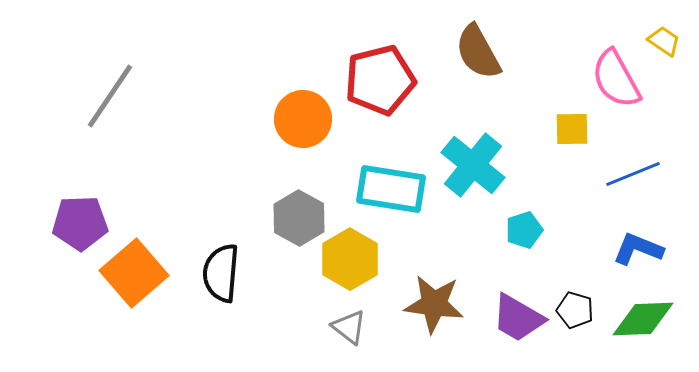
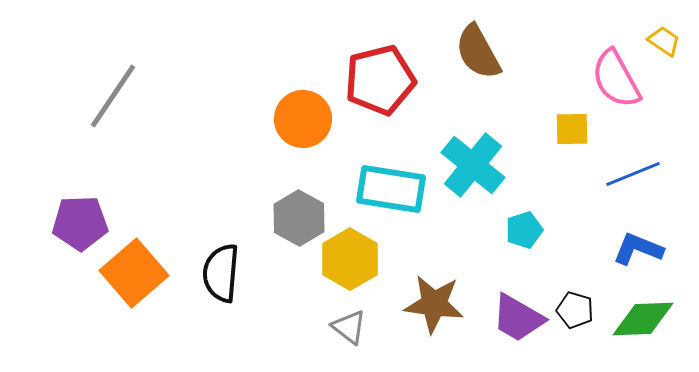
gray line: moved 3 px right
